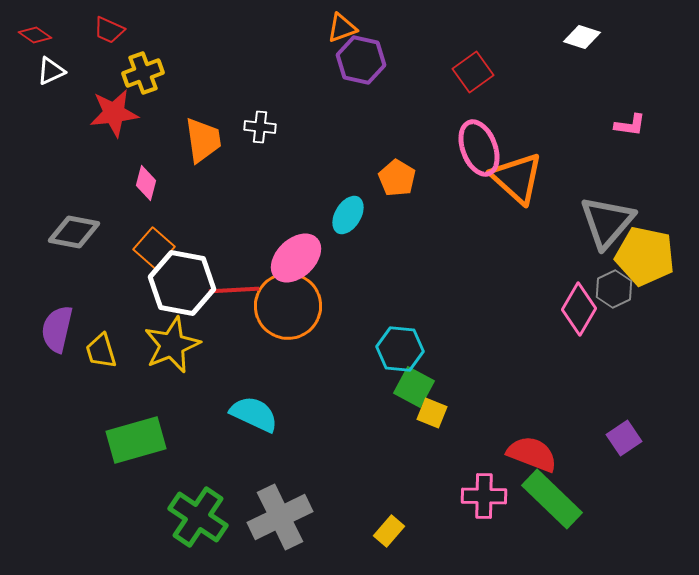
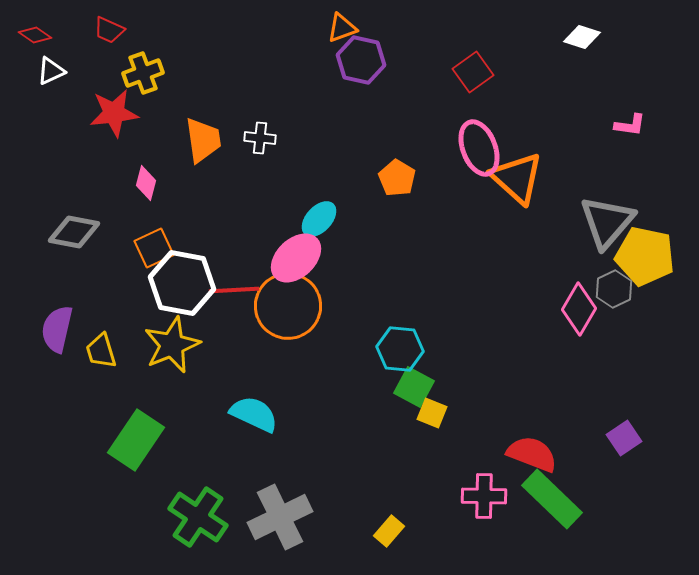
white cross at (260, 127): moved 11 px down
cyan ellipse at (348, 215): moved 29 px left, 4 px down; rotated 12 degrees clockwise
orange square at (154, 248): rotated 24 degrees clockwise
green rectangle at (136, 440): rotated 40 degrees counterclockwise
